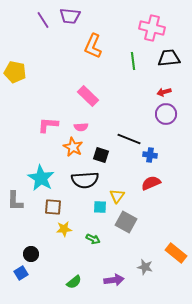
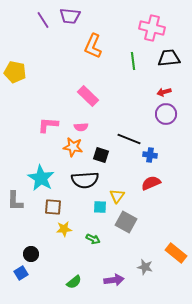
orange star: rotated 18 degrees counterclockwise
